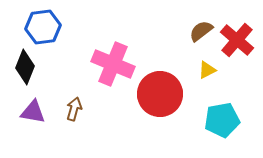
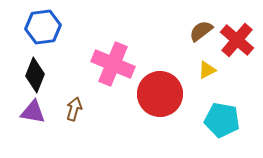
black diamond: moved 10 px right, 8 px down
cyan pentagon: rotated 20 degrees clockwise
